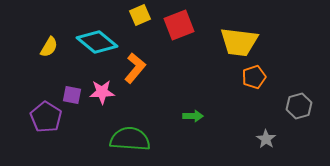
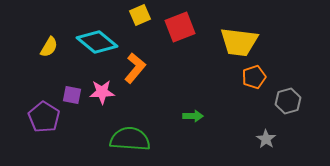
red square: moved 1 px right, 2 px down
gray hexagon: moved 11 px left, 5 px up
purple pentagon: moved 2 px left
